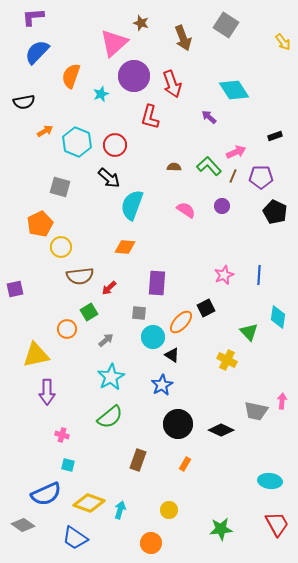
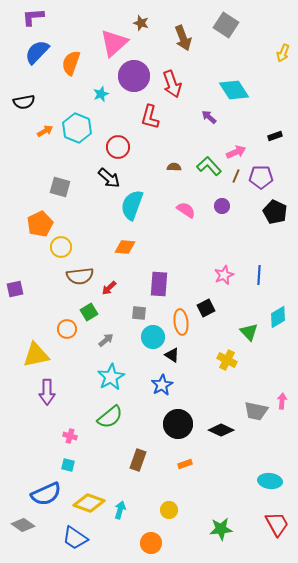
yellow arrow at (283, 42): moved 11 px down; rotated 60 degrees clockwise
orange semicircle at (71, 76): moved 13 px up
cyan hexagon at (77, 142): moved 14 px up
red circle at (115, 145): moved 3 px right, 2 px down
brown line at (233, 176): moved 3 px right
purple rectangle at (157, 283): moved 2 px right, 1 px down
cyan diamond at (278, 317): rotated 50 degrees clockwise
orange ellipse at (181, 322): rotated 50 degrees counterclockwise
pink cross at (62, 435): moved 8 px right, 1 px down
orange rectangle at (185, 464): rotated 40 degrees clockwise
